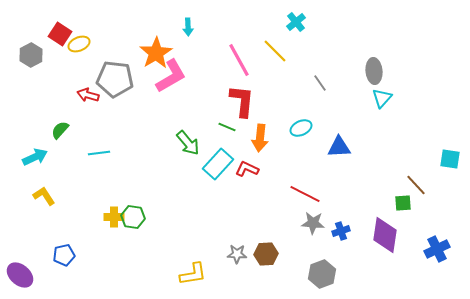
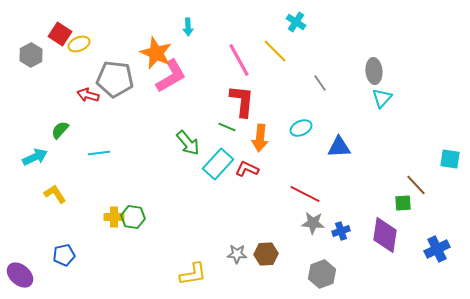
cyan cross at (296, 22): rotated 18 degrees counterclockwise
orange star at (156, 53): rotated 16 degrees counterclockwise
yellow L-shape at (44, 196): moved 11 px right, 2 px up
